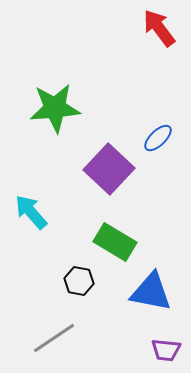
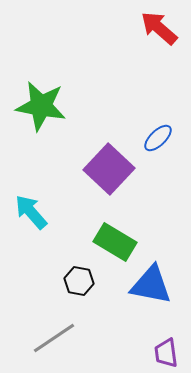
red arrow: rotated 12 degrees counterclockwise
green star: moved 14 px left, 2 px up; rotated 15 degrees clockwise
blue triangle: moved 7 px up
purple trapezoid: moved 3 px down; rotated 76 degrees clockwise
